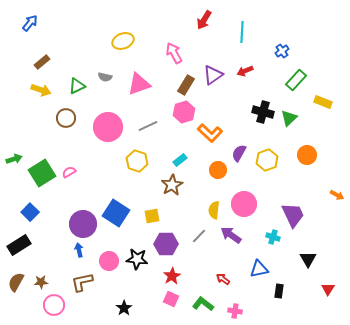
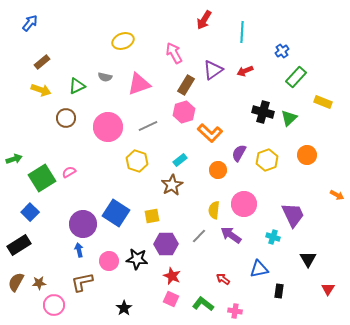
purple triangle at (213, 75): moved 5 px up
green rectangle at (296, 80): moved 3 px up
green square at (42, 173): moved 5 px down
red star at (172, 276): rotated 18 degrees counterclockwise
brown star at (41, 282): moved 2 px left, 1 px down
